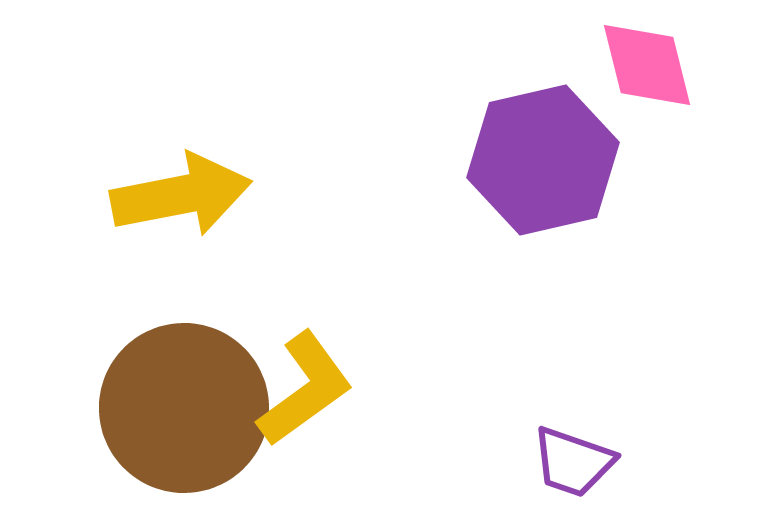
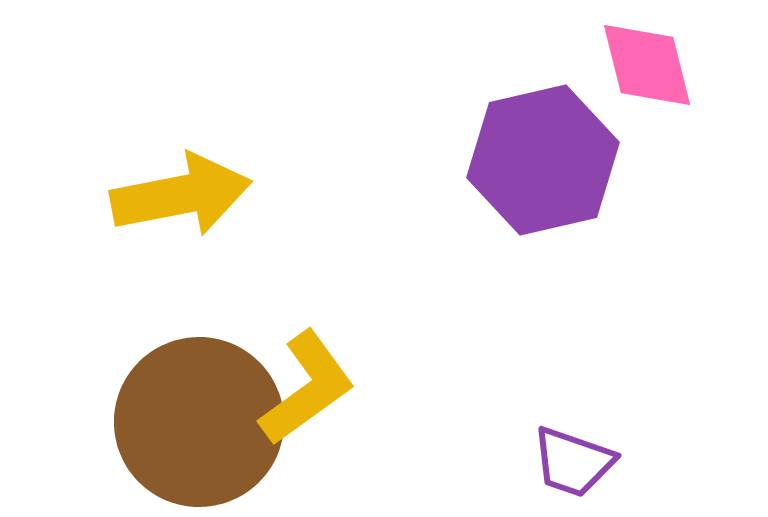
yellow L-shape: moved 2 px right, 1 px up
brown circle: moved 15 px right, 14 px down
